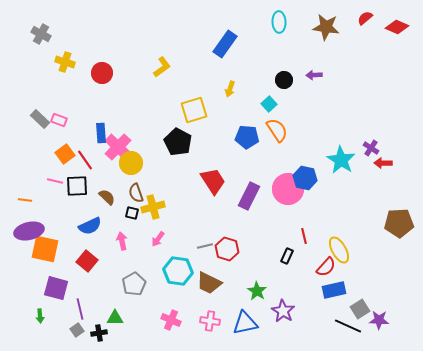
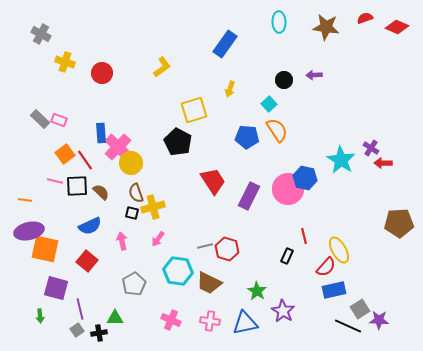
red semicircle at (365, 18): rotated 21 degrees clockwise
brown semicircle at (107, 197): moved 6 px left, 5 px up
